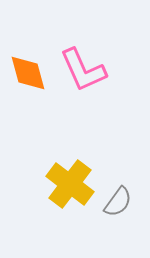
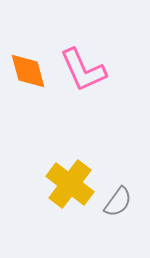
orange diamond: moved 2 px up
